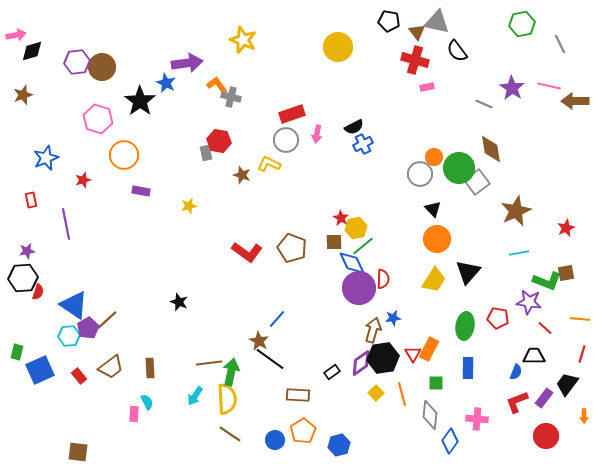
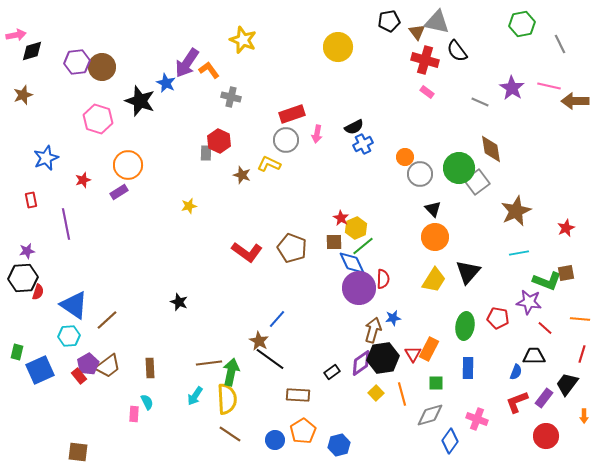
black pentagon at (389, 21): rotated 20 degrees counterclockwise
red cross at (415, 60): moved 10 px right
purple arrow at (187, 63): rotated 132 degrees clockwise
orange L-shape at (217, 85): moved 8 px left, 15 px up
pink rectangle at (427, 87): moved 5 px down; rotated 48 degrees clockwise
black star at (140, 101): rotated 16 degrees counterclockwise
gray line at (484, 104): moved 4 px left, 2 px up
red hexagon at (219, 141): rotated 15 degrees clockwise
gray rectangle at (206, 153): rotated 14 degrees clockwise
orange circle at (124, 155): moved 4 px right, 10 px down
orange circle at (434, 157): moved 29 px left
purple rectangle at (141, 191): moved 22 px left, 1 px down; rotated 42 degrees counterclockwise
yellow hexagon at (356, 228): rotated 10 degrees counterclockwise
orange circle at (437, 239): moved 2 px left, 2 px up
purple pentagon at (88, 328): moved 36 px down
brown trapezoid at (111, 367): moved 3 px left, 1 px up
gray diamond at (430, 415): rotated 68 degrees clockwise
pink cross at (477, 419): rotated 15 degrees clockwise
